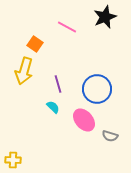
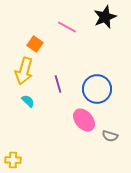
cyan semicircle: moved 25 px left, 6 px up
